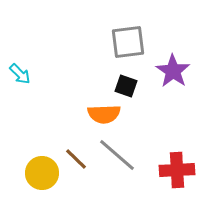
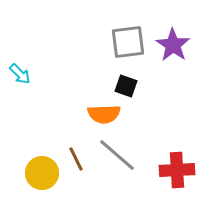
purple star: moved 26 px up
brown line: rotated 20 degrees clockwise
